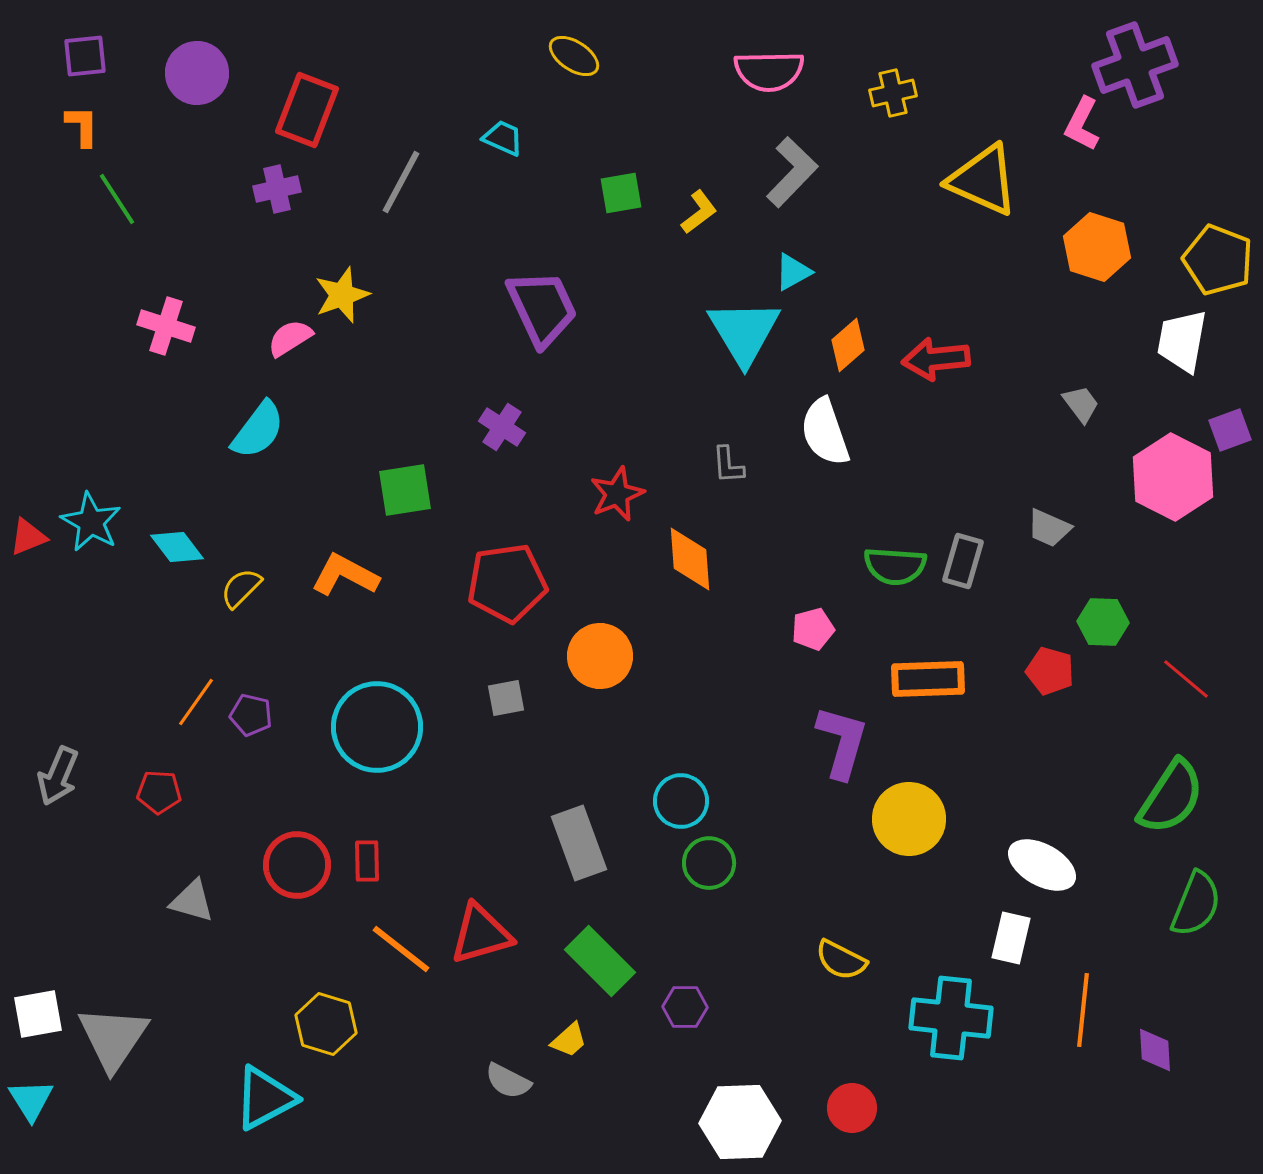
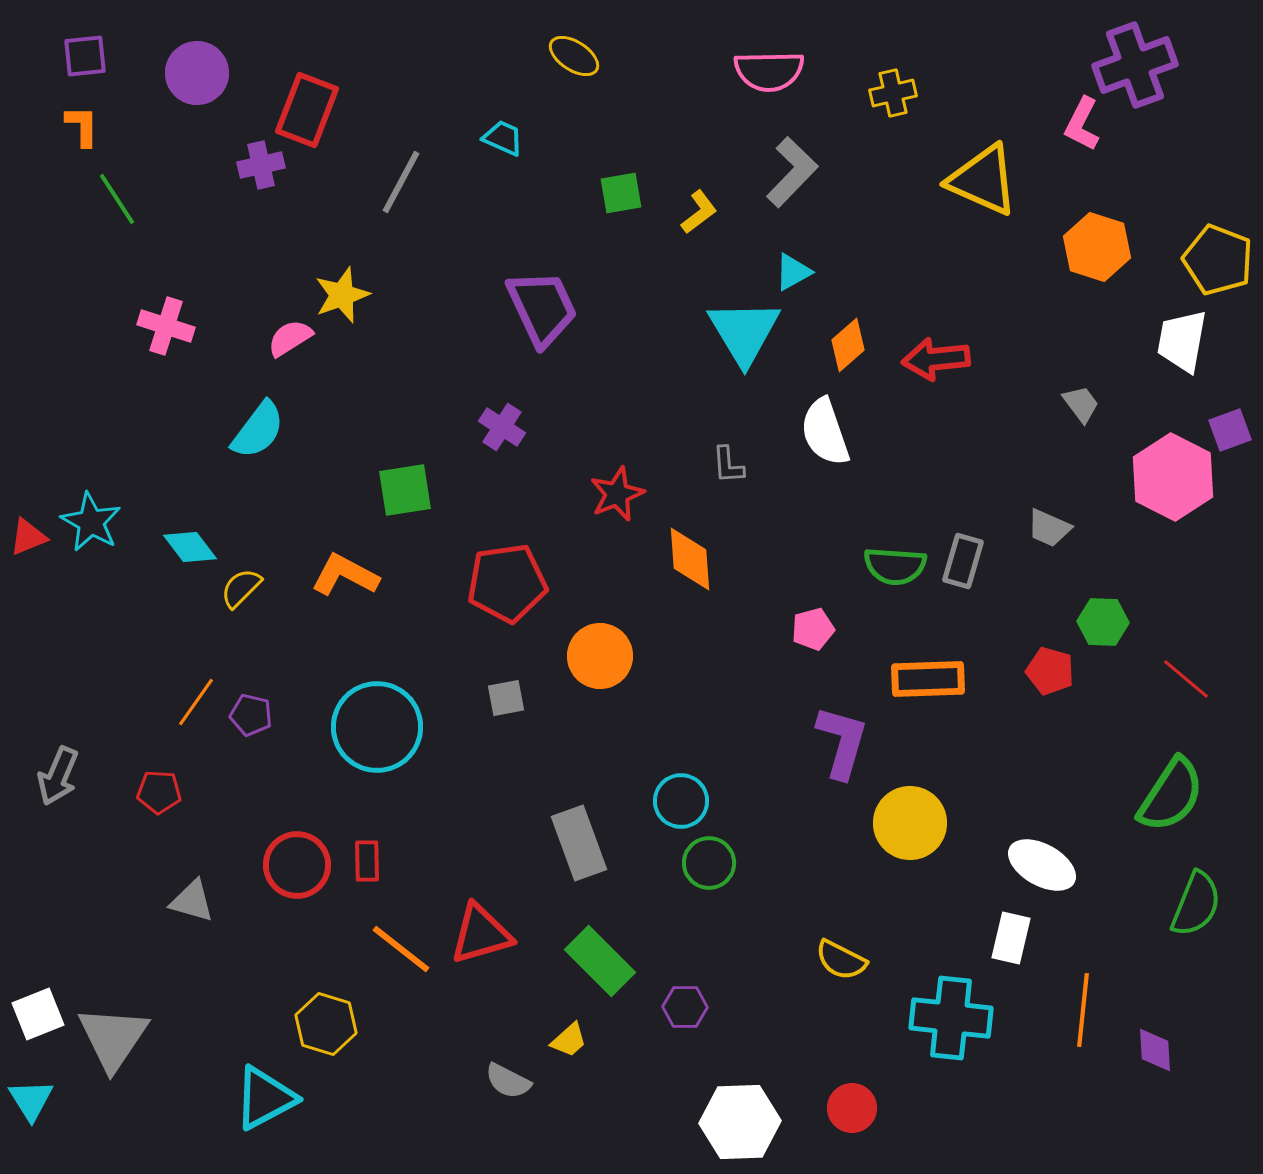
purple cross at (277, 189): moved 16 px left, 24 px up
cyan diamond at (177, 547): moved 13 px right
green semicircle at (1171, 797): moved 2 px up
yellow circle at (909, 819): moved 1 px right, 4 px down
white square at (38, 1014): rotated 12 degrees counterclockwise
